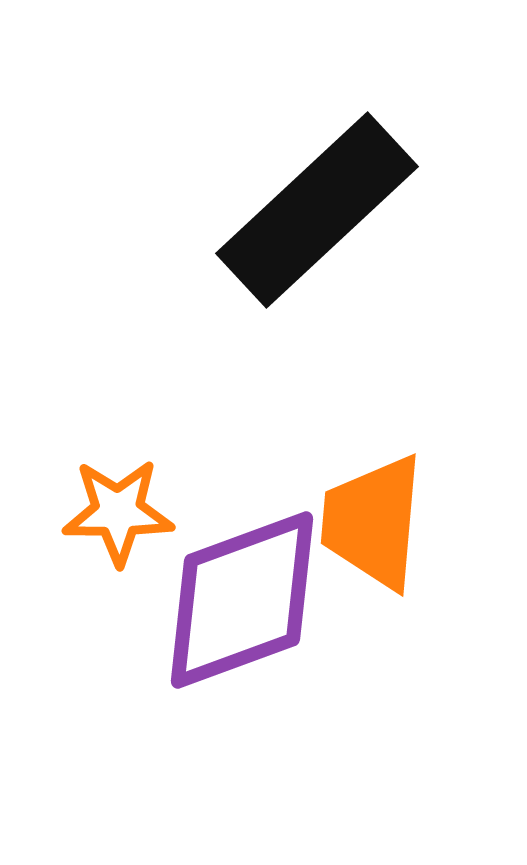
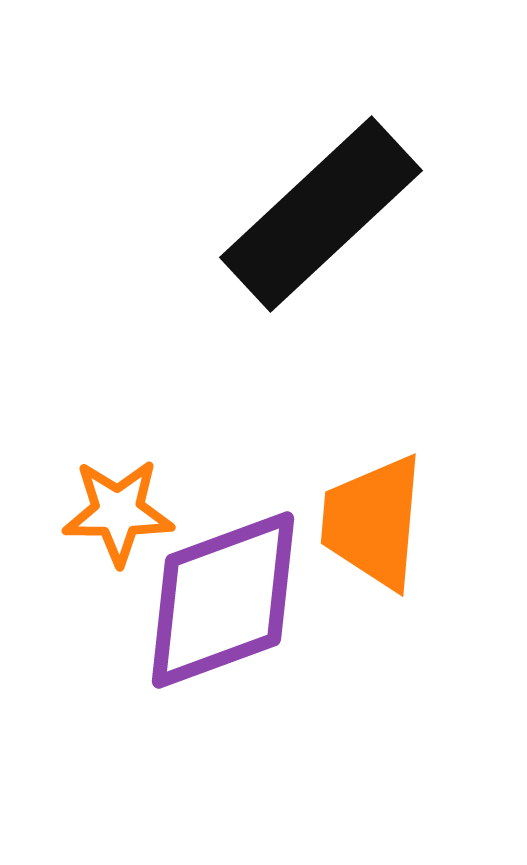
black rectangle: moved 4 px right, 4 px down
purple diamond: moved 19 px left
